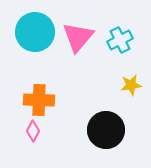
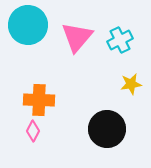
cyan circle: moved 7 px left, 7 px up
pink triangle: moved 1 px left
yellow star: moved 1 px up
black circle: moved 1 px right, 1 px up
